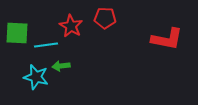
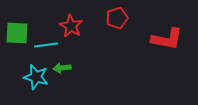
red pentagon: moved 12 px right; rotated 20 degrees counterclockwise
green arrow: moved 1 px right, 2 px down
